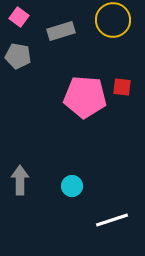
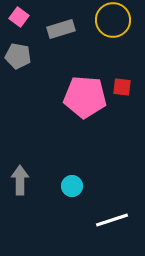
gray rectangle: moved 2 px up
